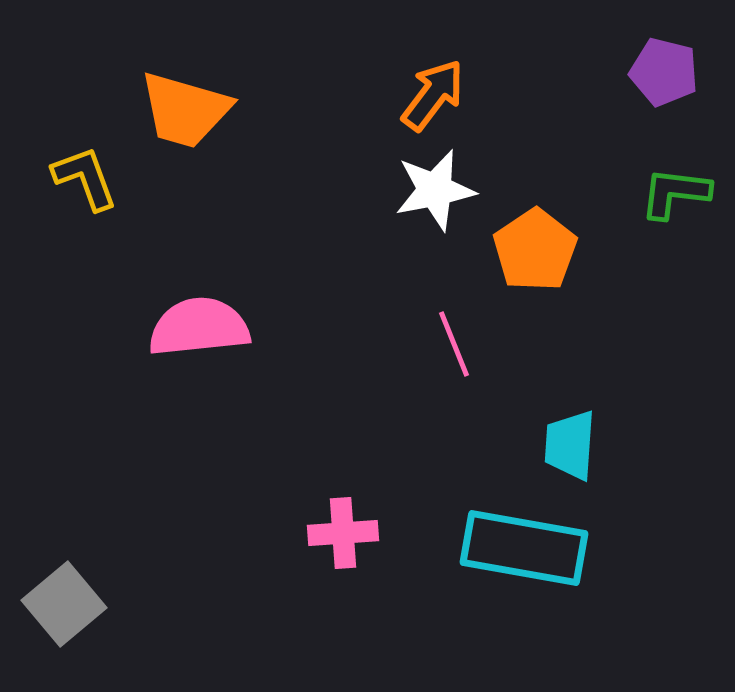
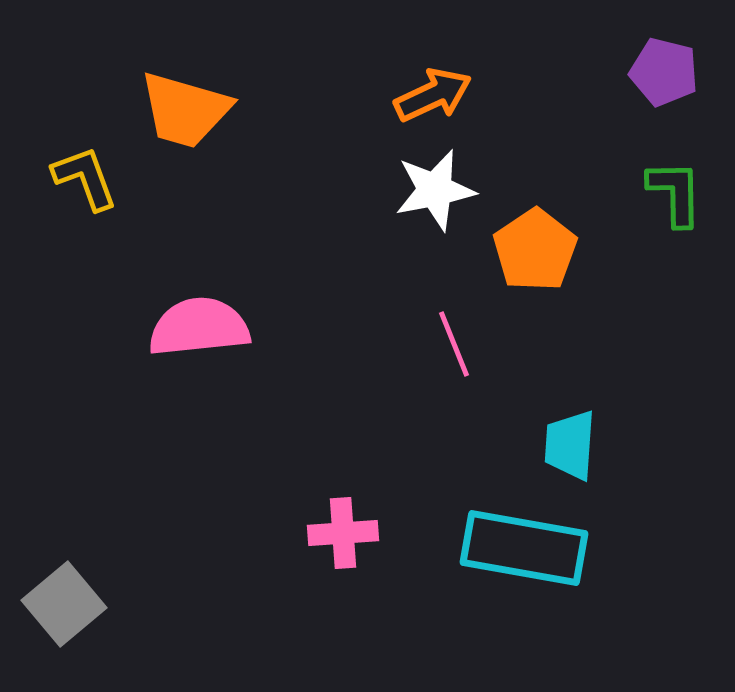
orange arrow: rotated 28 degrees clockwise
green L-shape: rotated 82 degrees clockwise
